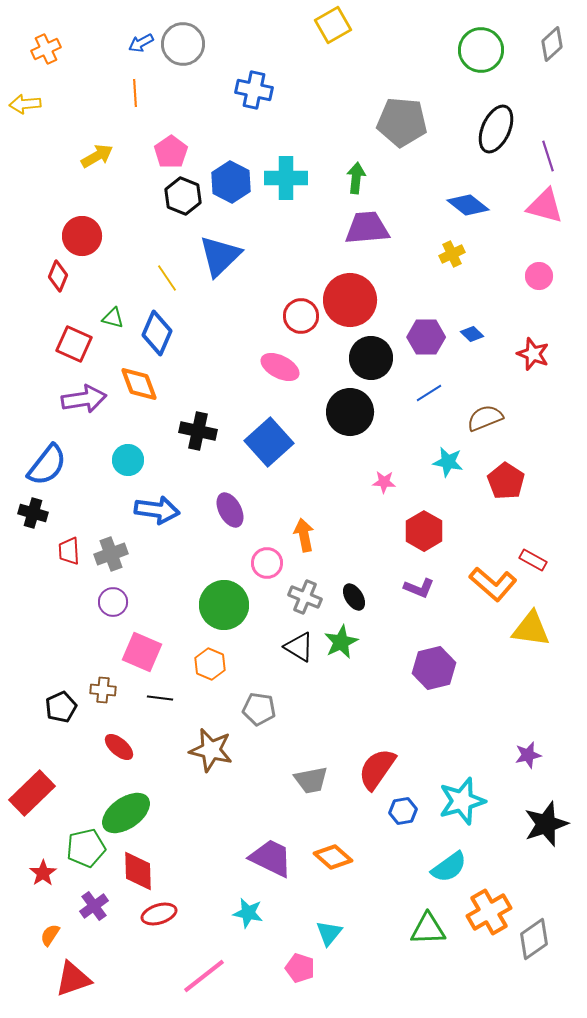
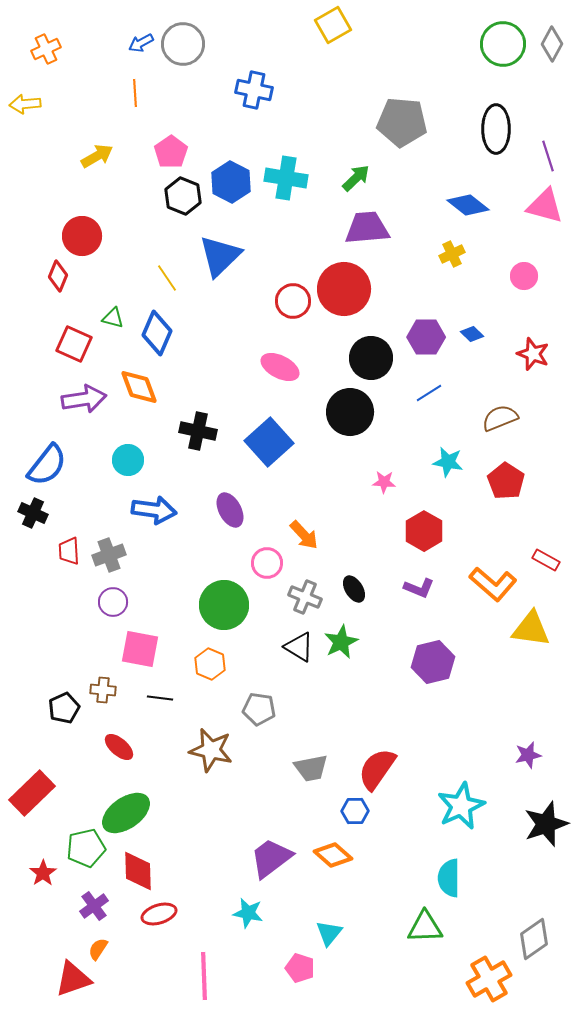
gray diamond at (552, 44): rotated 20 degrees counterclockwise
green circle at (481, 50): moved 22 px right, 6 px up
black ellipse at (496, 129): rotated 24 degrees counterclockwise
cyan cross at (286, 178): rotated 9 degrees clockwise
green arrow at (356, 178): rotated 40 degrees clockwise
pink circle at (539, 276): moved 15 px left
red circle at (350, 300): moved 6 px left, 11 px up
red circle at (301, 316): moved 8 px left, 15 px up
orange diamond at (139, 384): moved 3 px down
brown semicircle at (485, 418): moved 15 px right
blue arrow at (157, 510): moved 3 px left
black cross at (33, 513): rotated 8 degrees clockwise
orange arrow at (304, 535): rotated 148 degrees clockwise
gray cross at (111, 554): moved 2 px left, 1 px down
red rectangle at (533, 560): moved 13 px right
black ellipse at (354, 597): moved 8 px up
pink square at (142, 652): moved 2 px left, 3 px up; rotated 12 degrees counterclockwise
purple hexagon at (434, 668): moved 1 px left, 6 px up
black pentagon at (61, 707): moved 3 px right, 1 px down
gray trapezoid at (311, 780): moved 12 px up
cyan star at (462, 801): moved 1 px left, 5 px down; rotated 9 degrees counterclockwise
blue hexagon at (403, 811): moved 48 px left; rotated 8 degrees clockwise
orange diamond at (333, 857): moved 2 px up
purple trapezoid at (271, 858): rotated 63 degrees counterclockwise
cyan semicircle at (449, 867): moved 11 px down; rotated 126 degrees clockwise
orange cross at (489, 912): moved 67 px down
green triangle at (428, 929): moved 3 px left, 2 px up
orange semicircle at (50, 935): moved 48 px right, 14 px down
pink line at (204, 976): rotated 54 degrees counterclockwise
